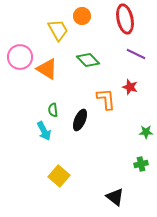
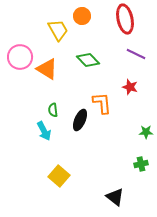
orange L-shape: moved 4 px left, 4 px down
